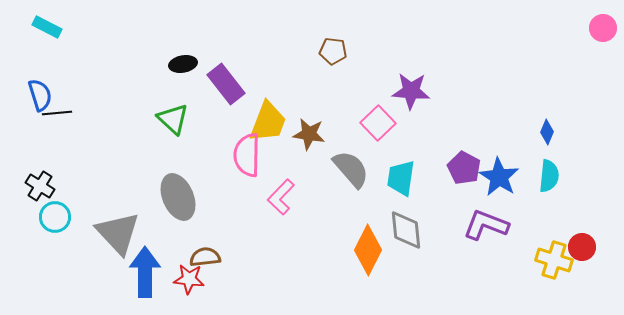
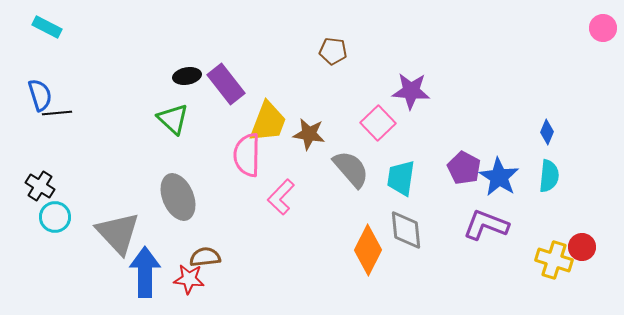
black ellipse: moved 4 px right, 12 px down
